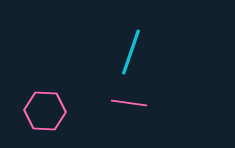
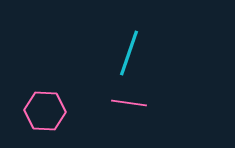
cyan line: moved 2 px left, 1 px down
